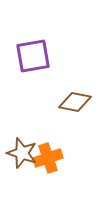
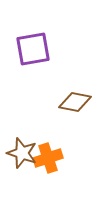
purple square: moved 7 px up
